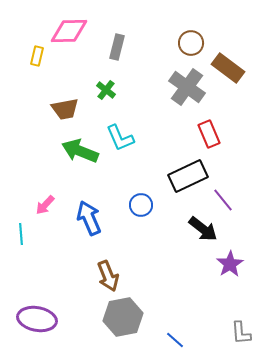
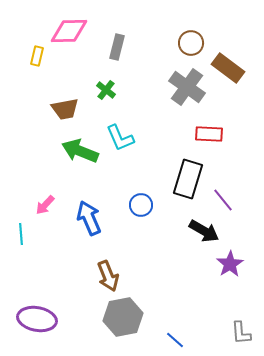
red rectangle: rotated 64 degrees counterclockwise
black rectangle: moved 3 px down; rotated 48 degrees counterclockwise
black arrow: moved 1 px right, 2 px down; rotated 8 degrees counterclockwise
